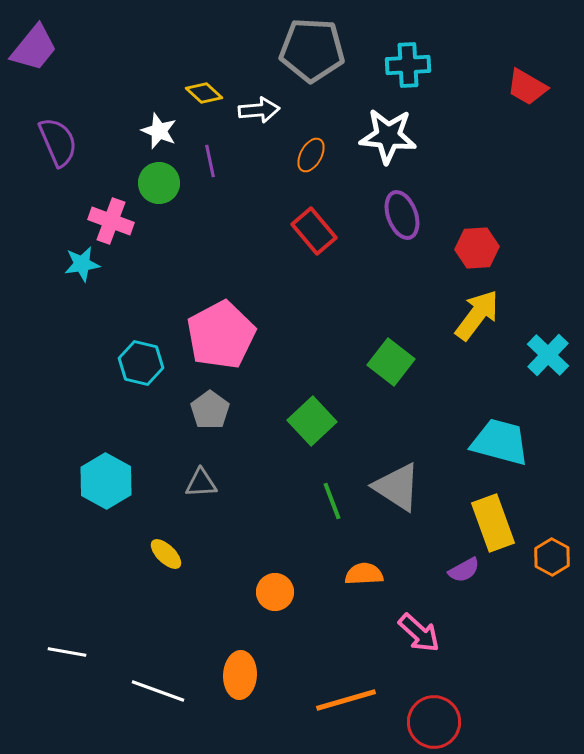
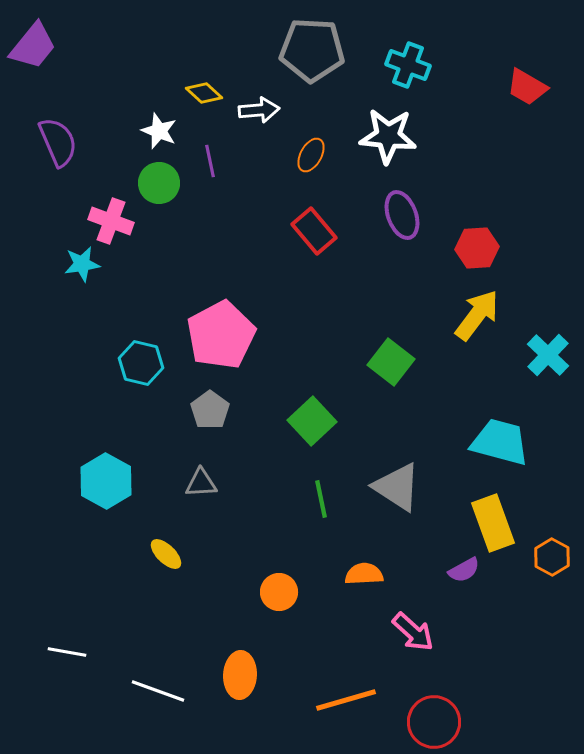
purple trapezoid at (34, 48): moved 1 px left, 2 px up
cyan cross at (408, 65): rotated 24 degrees clockwise
green line at (332, 501): moved 11 px left, 2 px up; rotated 9 degrees clockwise
orange circle at (275, 592): moved 4 px right
pink arrow at (419, 633): moved 6 px left, 1 px up
